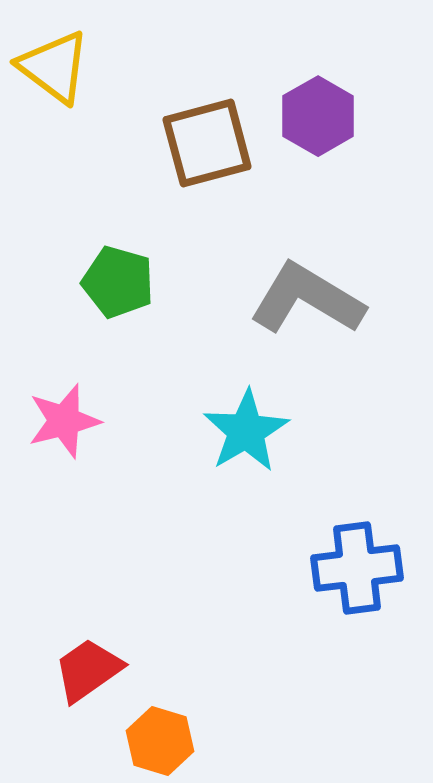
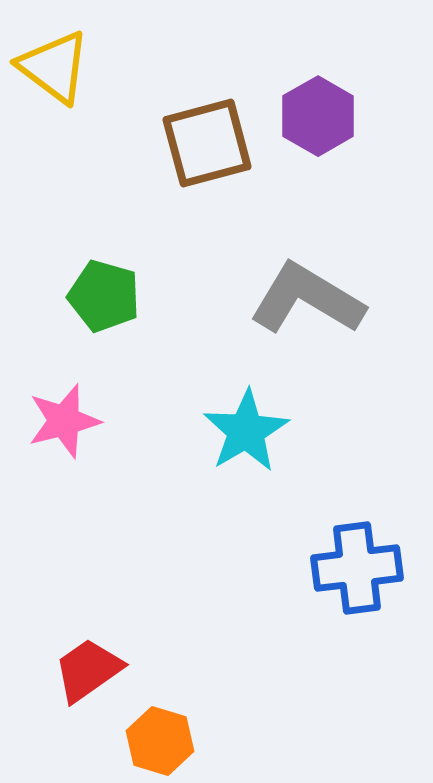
green pentagon: moved 14 px left, 14 px down
